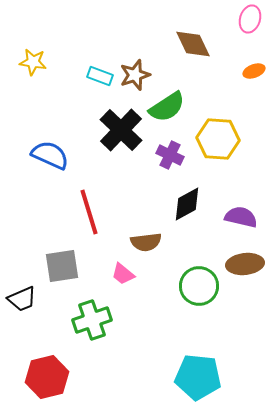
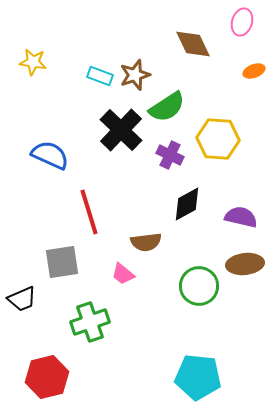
pink ellipse: moved 8 px left, 3 px down
gray square: moved 4 px up
green cross: moved 2 px left, 2 px down
